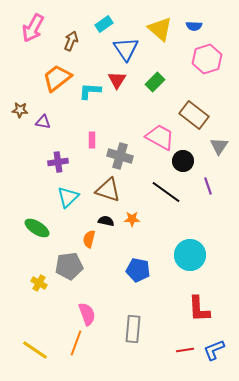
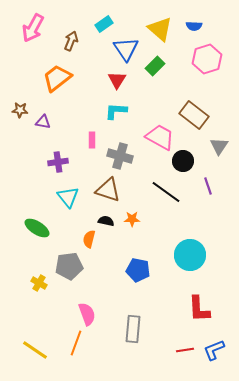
green rectangle: moved 16 px up
cyan L-shape: moved 26 px right, 20 px down
cyan triangle: rotated 25 degrees counterclockwise
